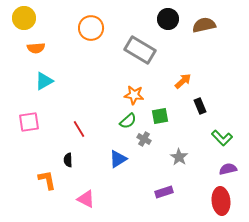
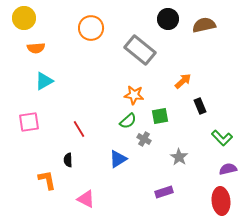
gray rectangle: rotated 8 degrees clockwise
